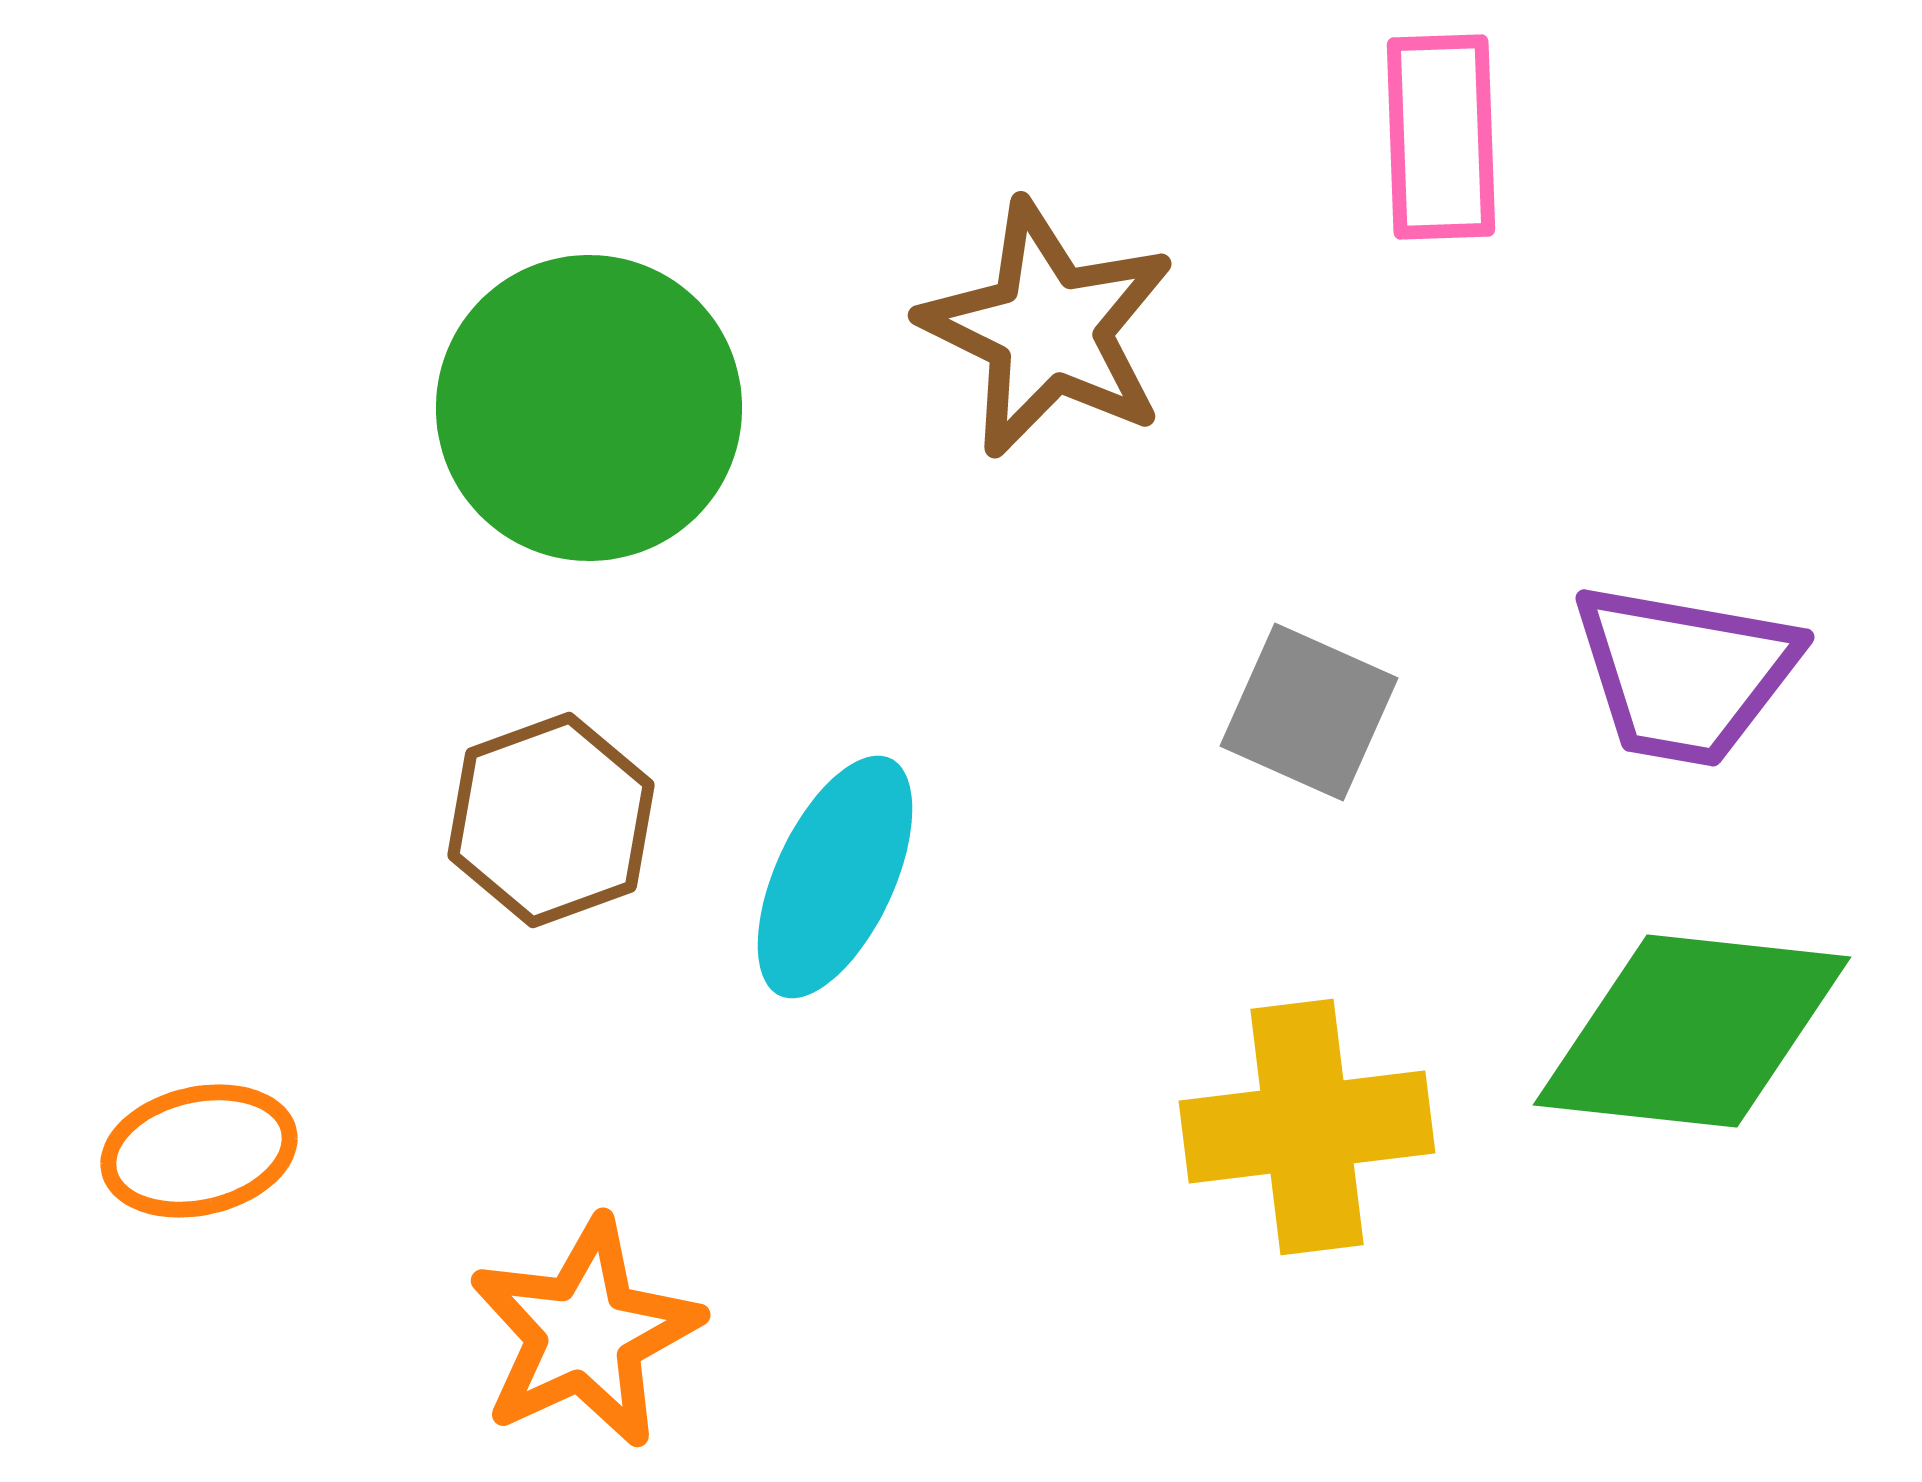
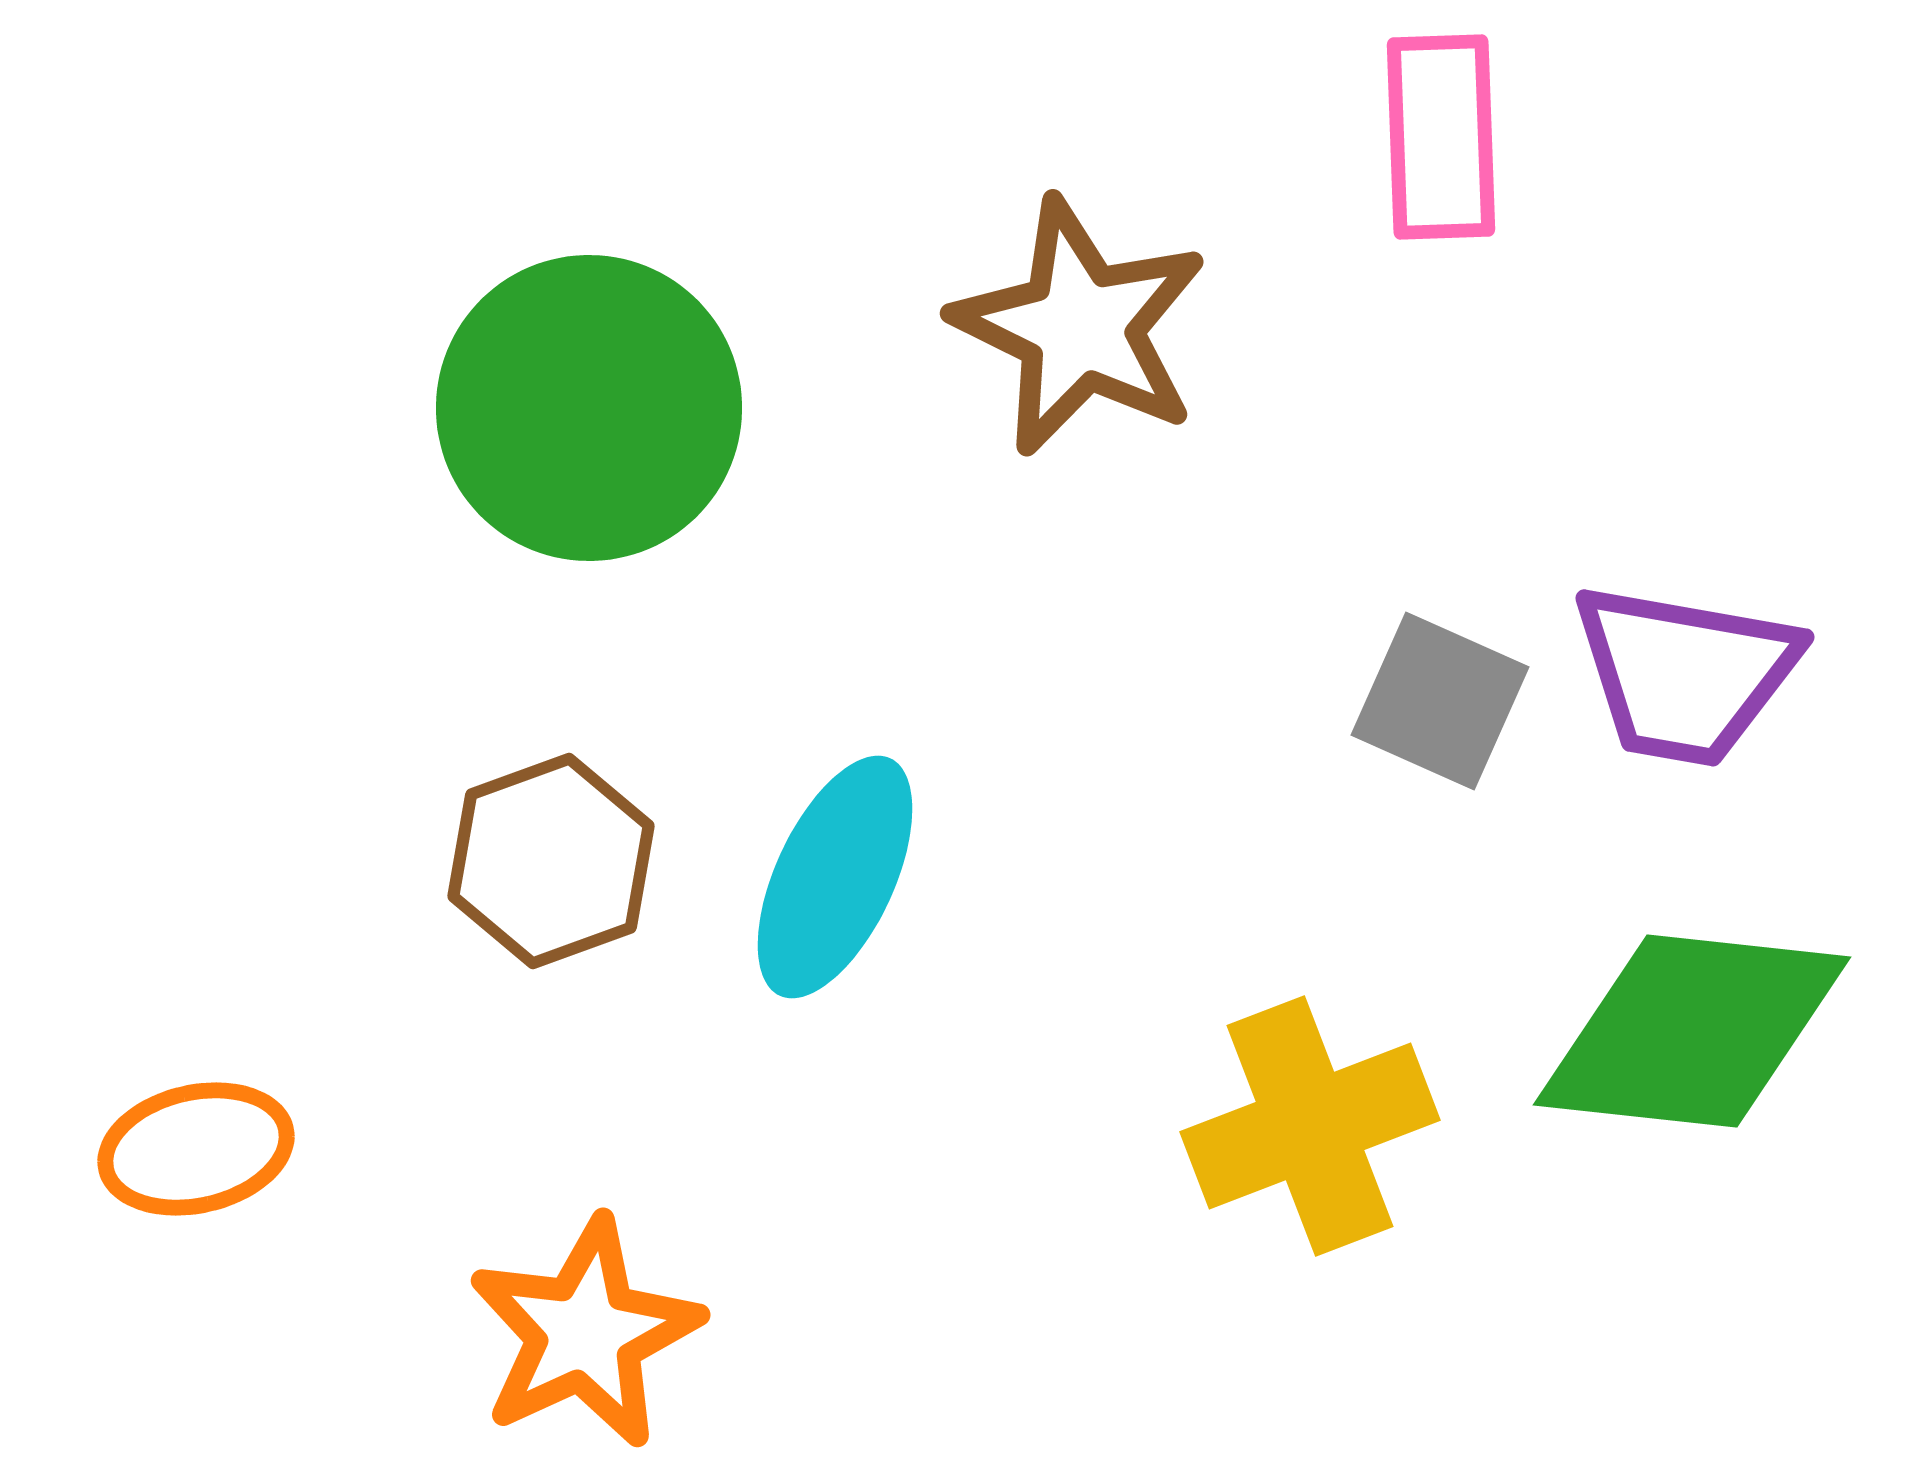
brown star: moved 32 px right, 2 px up
gray square: moved 131 px right, 11 px up
brown hexagon: moved 41 px down
yellow cross: moved 3 px right, 1 px up; rotated 14 degrees counterclockwise
orange ellipse: moved 3 px left, 2 px up
